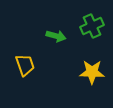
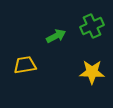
green arrow: rotated 42 degrees counterclockwise
yellow trapezoid: rotated 80 degrees counterclockwise
